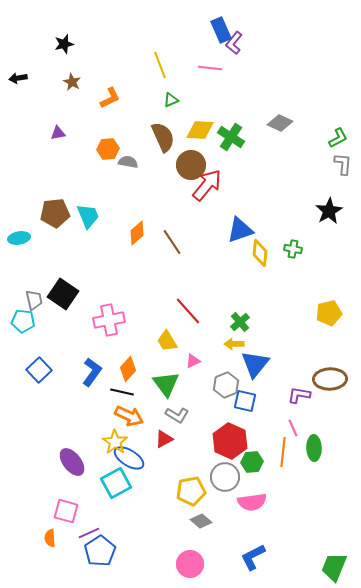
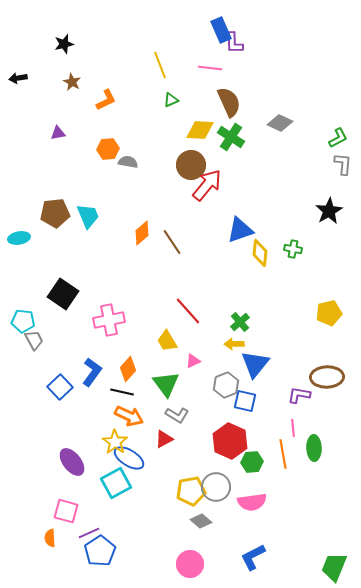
purple L-shape at (234, 43): rotated 40 degrees counterclockwise
orange L-shape at (110, 98): moved 4 px left, 2 px down
brown semicircle at (163, 137): moved 66 px right, 35 px up
orange diamond at (137, 233): moved 5 px right
gray trapezoid at (34, 300): moved 40 px down; rotated 15 degrees counterclockwise
blue square at (39, 370): moved 21 px right, 17 px down
brown ellipse at (330, 379): moved 3 px left, 2 px up
pink line at (293, 428): rotated 18 degrees clockwise
orange line at (283, 452): moved 2 px down; rotated 16 degrees counterclockwise
gray circle at (225, 477): moved 9 px left, 10 px down
